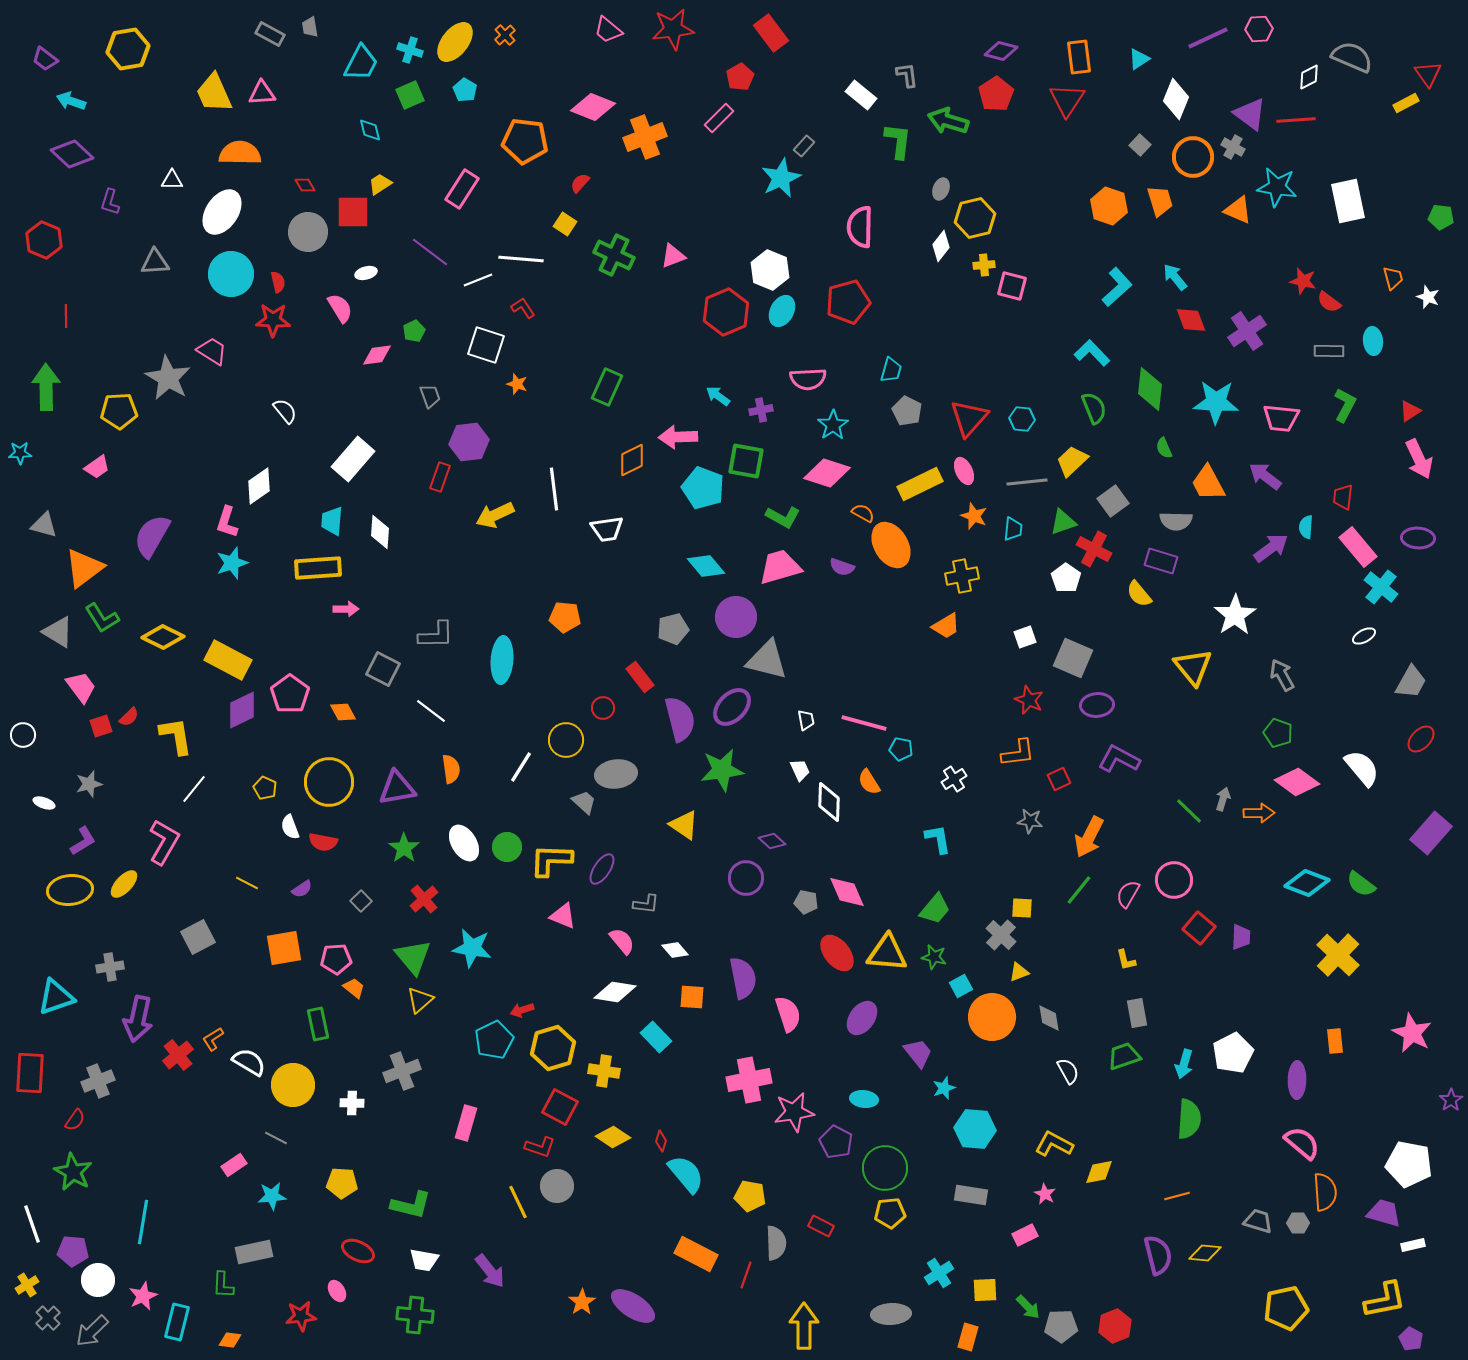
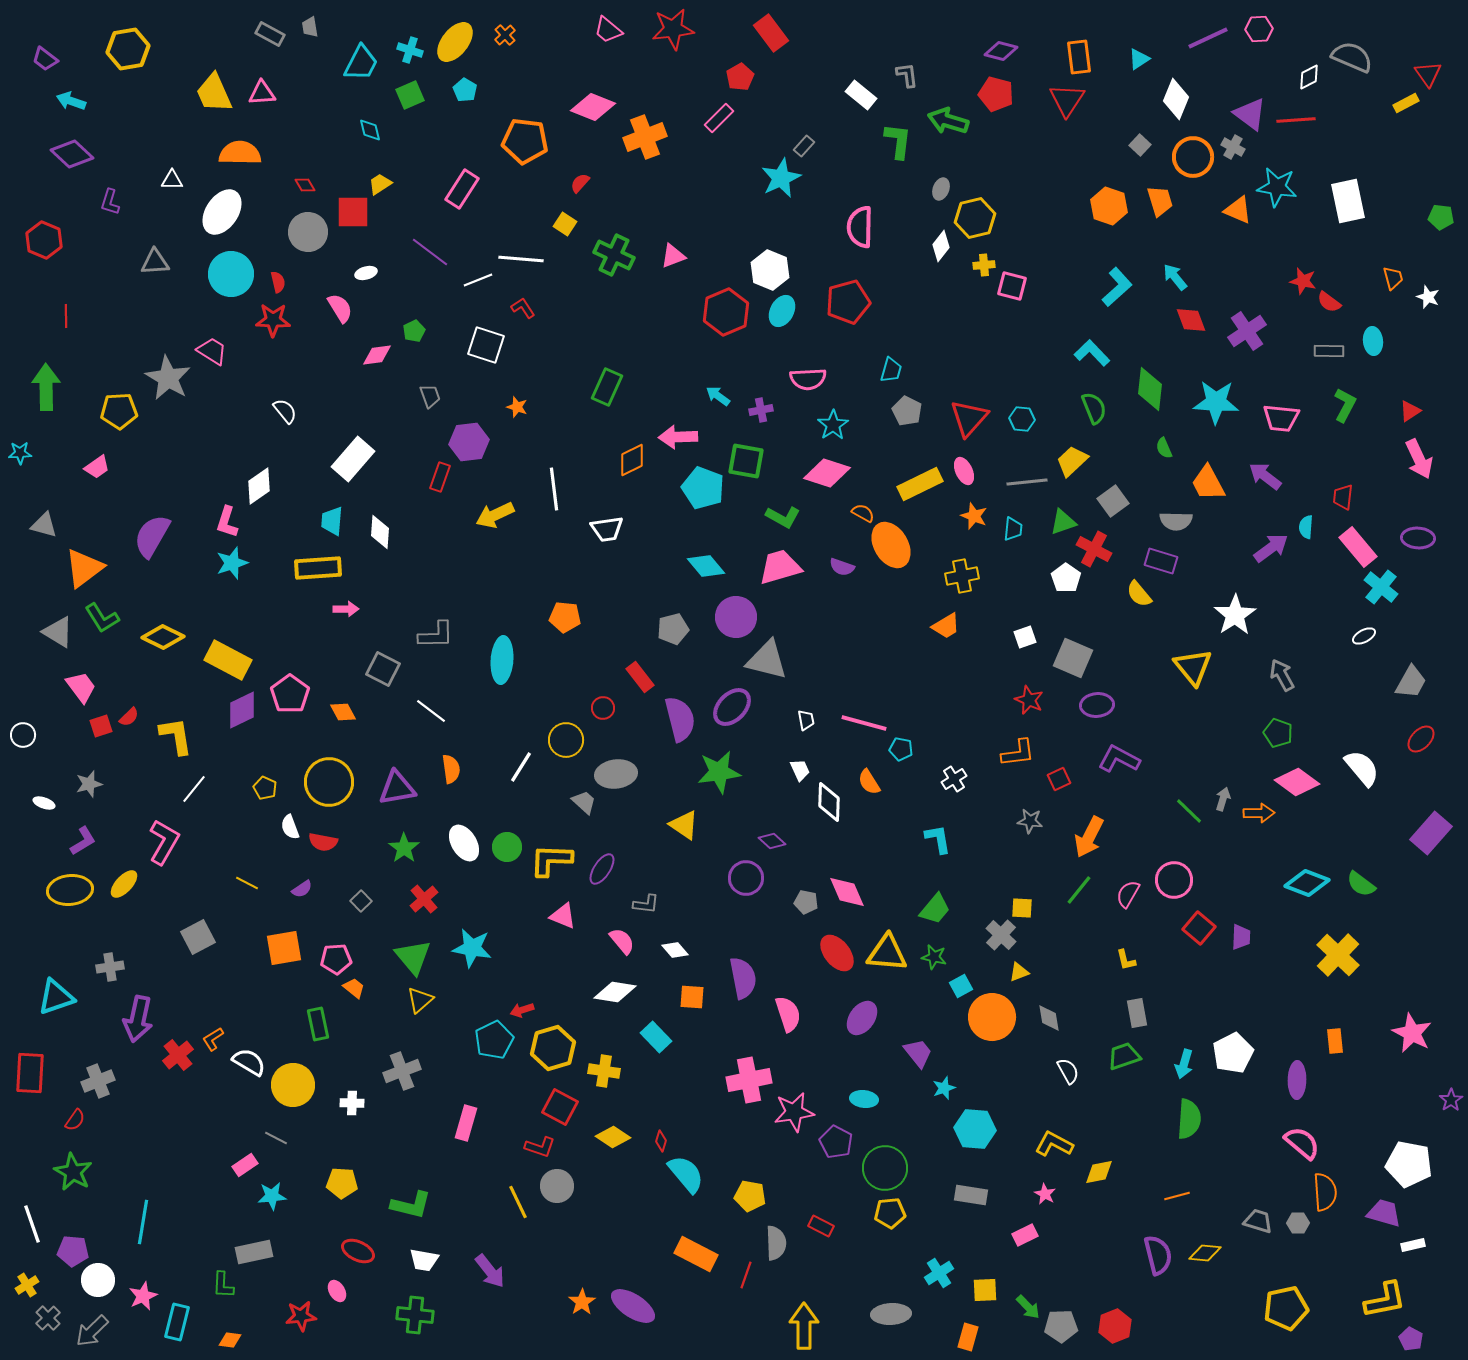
red pentagon at (996, 94): rotated 24 degrees counterclockwise
orange star at (517, 384): moved 23 px down
green star at (722, 770): moved 3 px left, 2 px down
pink rectangle at (234, 1165): moved 11 px right
